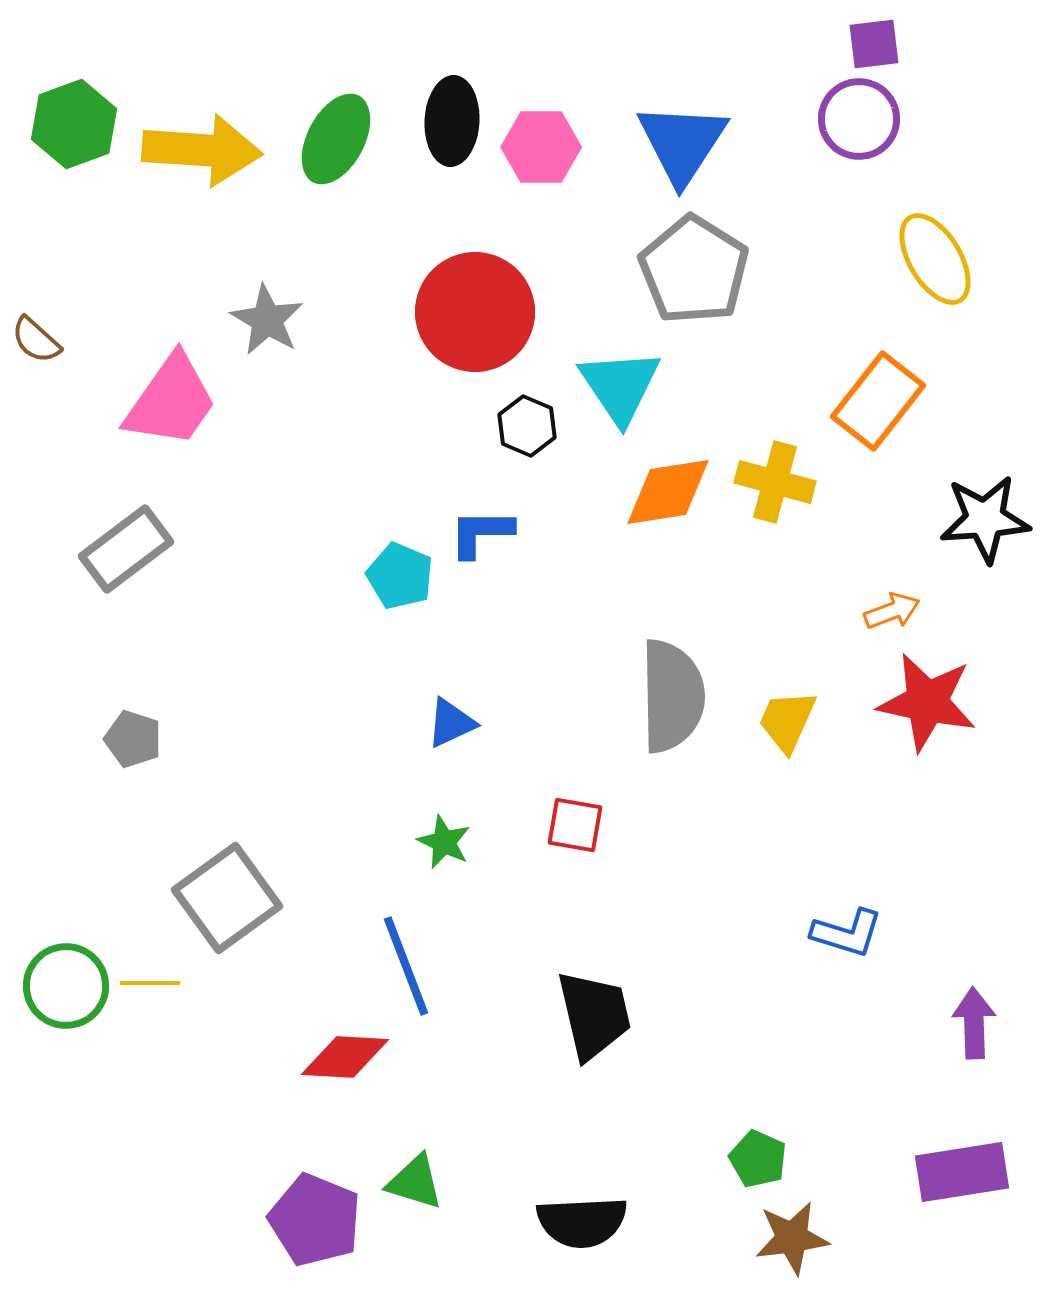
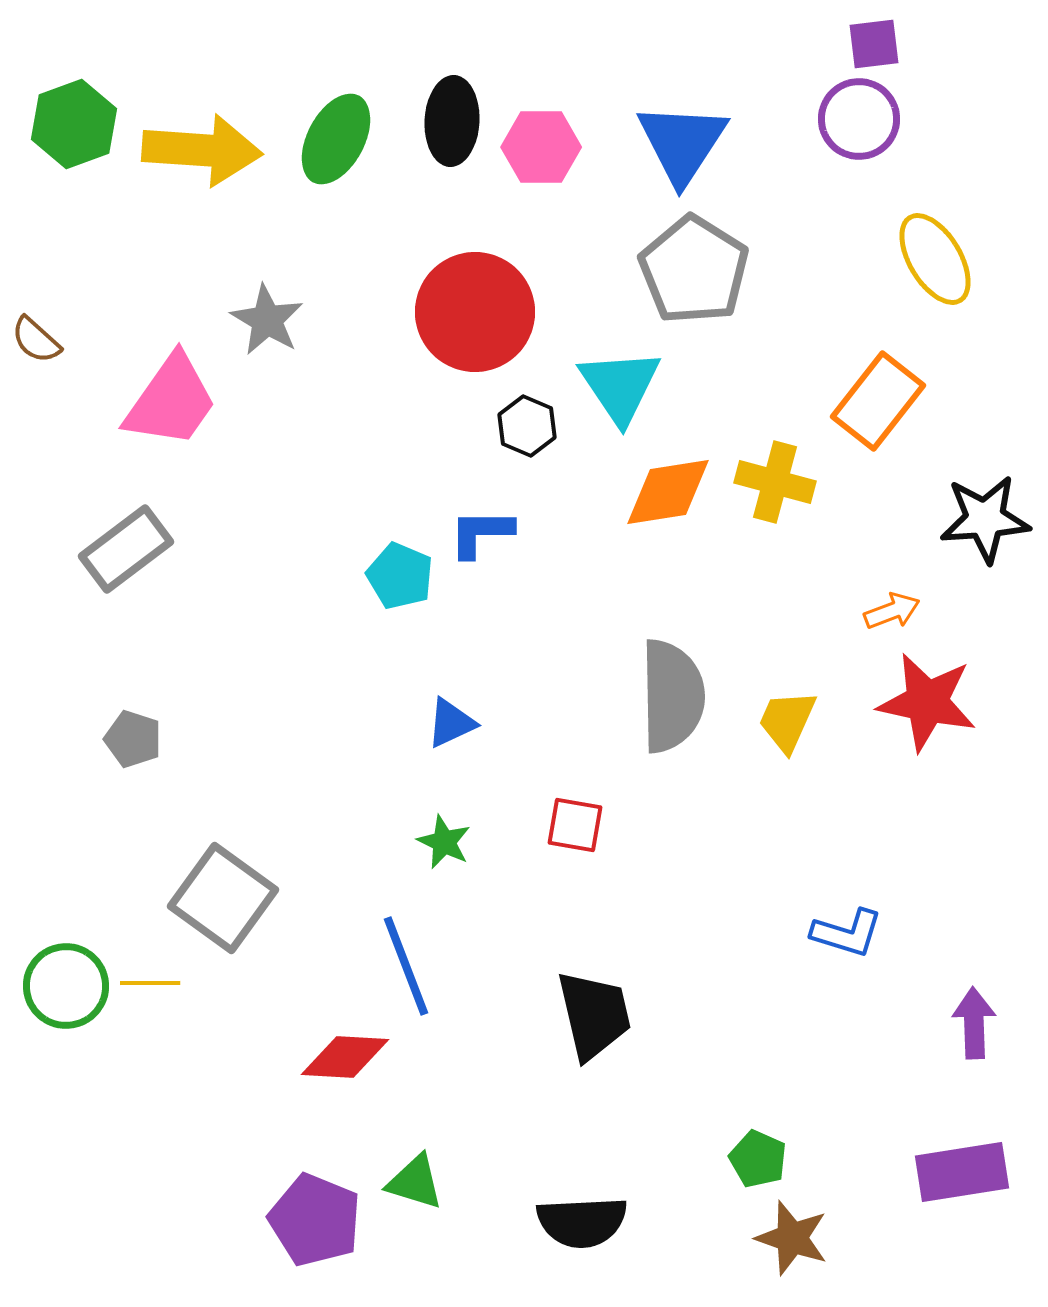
gray square at (227, 898): moved 4 px left; rotated 18 degrees counterclockwise
brown star at (792, 1238): rotated 26 degrees clockwise
